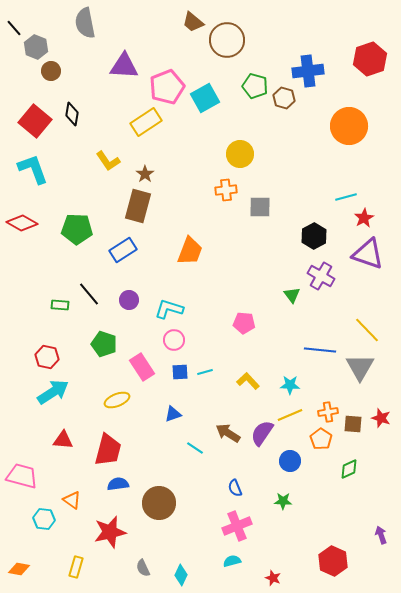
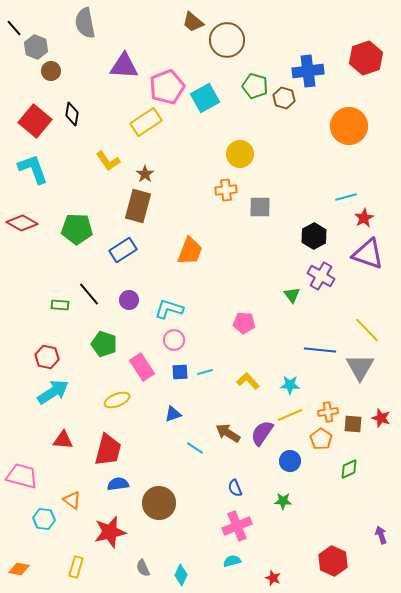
red hexagon at (370, 59): moved 4 px left, 1 px up
